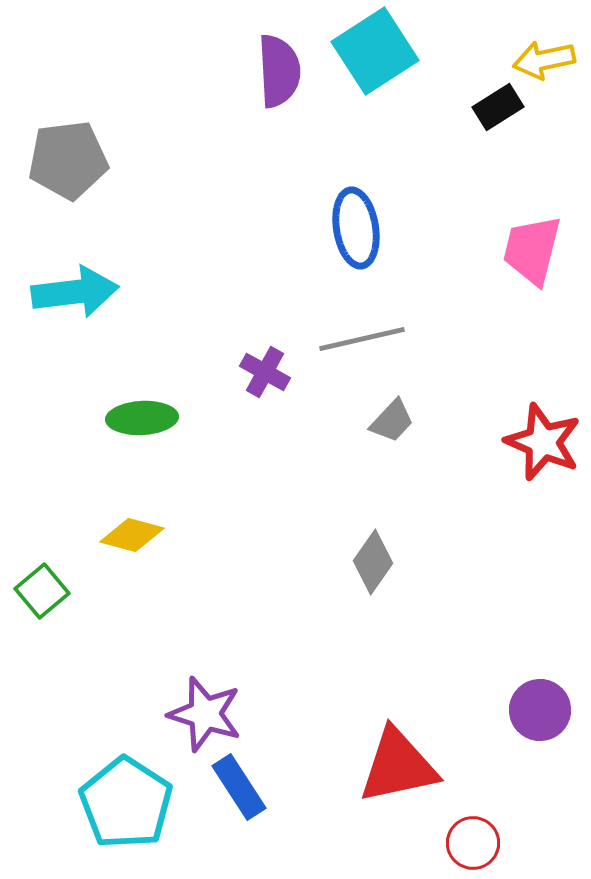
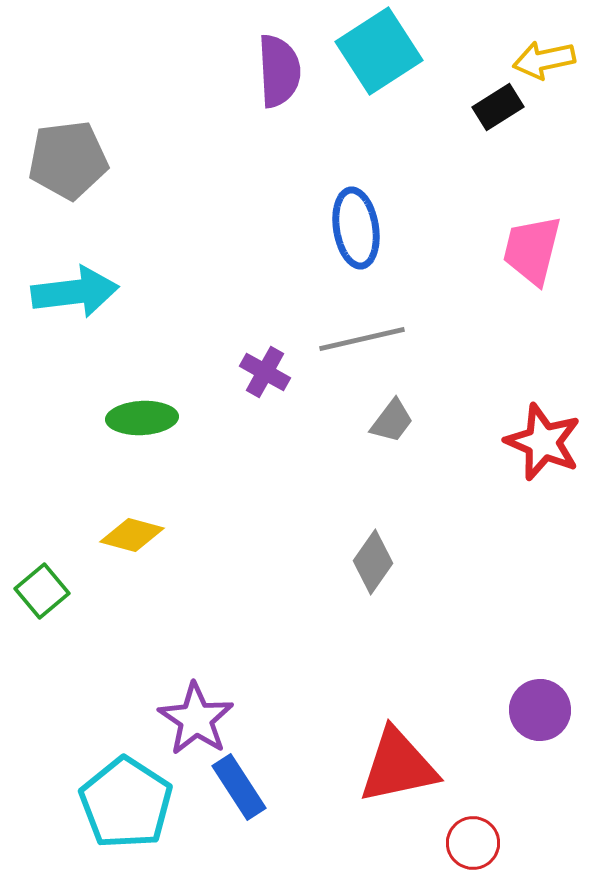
cyan square: moved 4 px right
gray trapezoid: rotated 6 degrees counterclockwise
purple star: moved 9 px left, 5 px down; rotated 16 degrees clockwise
